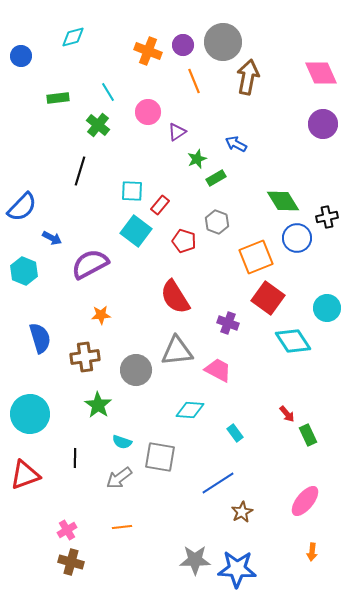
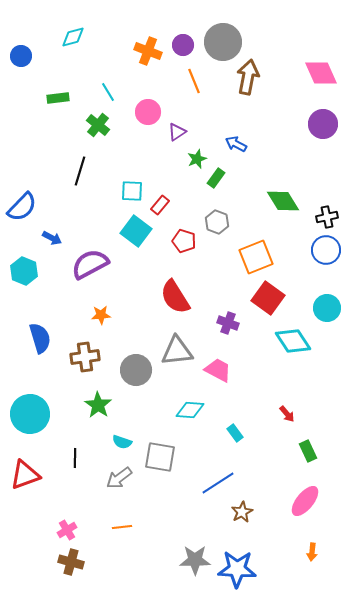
green rectangle at (216, 178): rotated 24 degrees counterclockwise
blue circle at (297, 238): moved 29 px right, 12 px down
green rectangle at (308, 435): moved 16 px down
